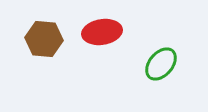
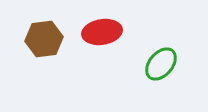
brown hexagon: rotated 12 degrees counterclockwise
